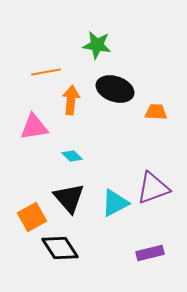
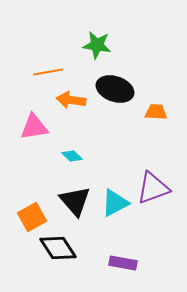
orange line: moved 2 px right
orange arrow: rotated 88 degrees counterclockwise
black triangle: moved 6 px right, 3 px down
black diamond: moved 2 px left
purple rectangle: moved 27 px left, 10 px down; rotated 24 degrees clockwise
